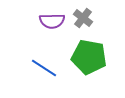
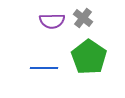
green pentagon: rotated 24 degrees clockwise
blue line: rotated 32 degrees counterclockwise
